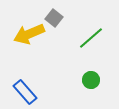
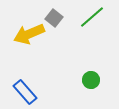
green line: moved 1 px right, 21 px up
